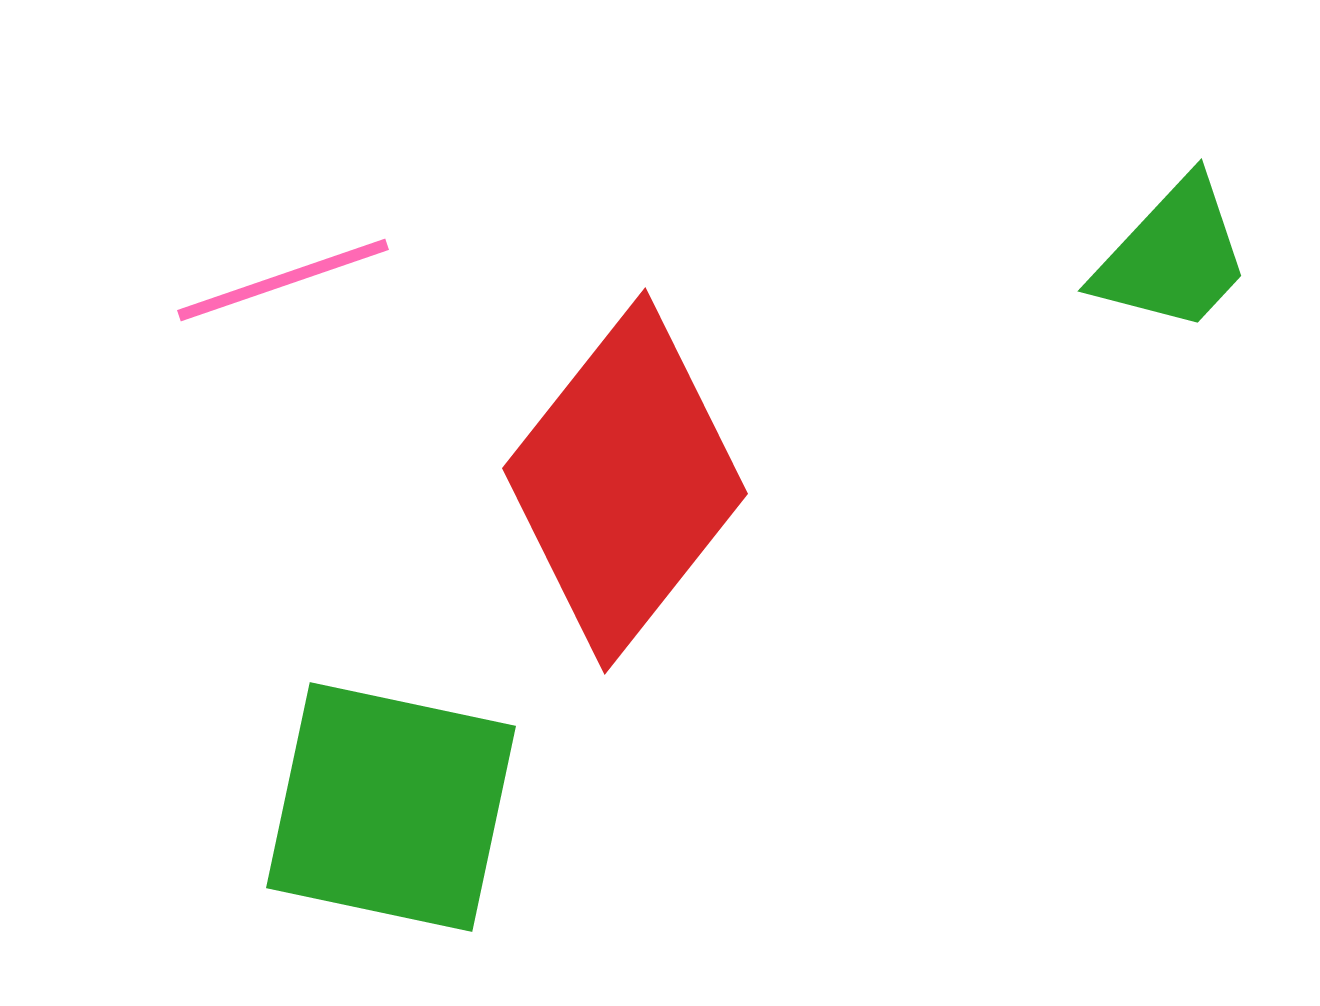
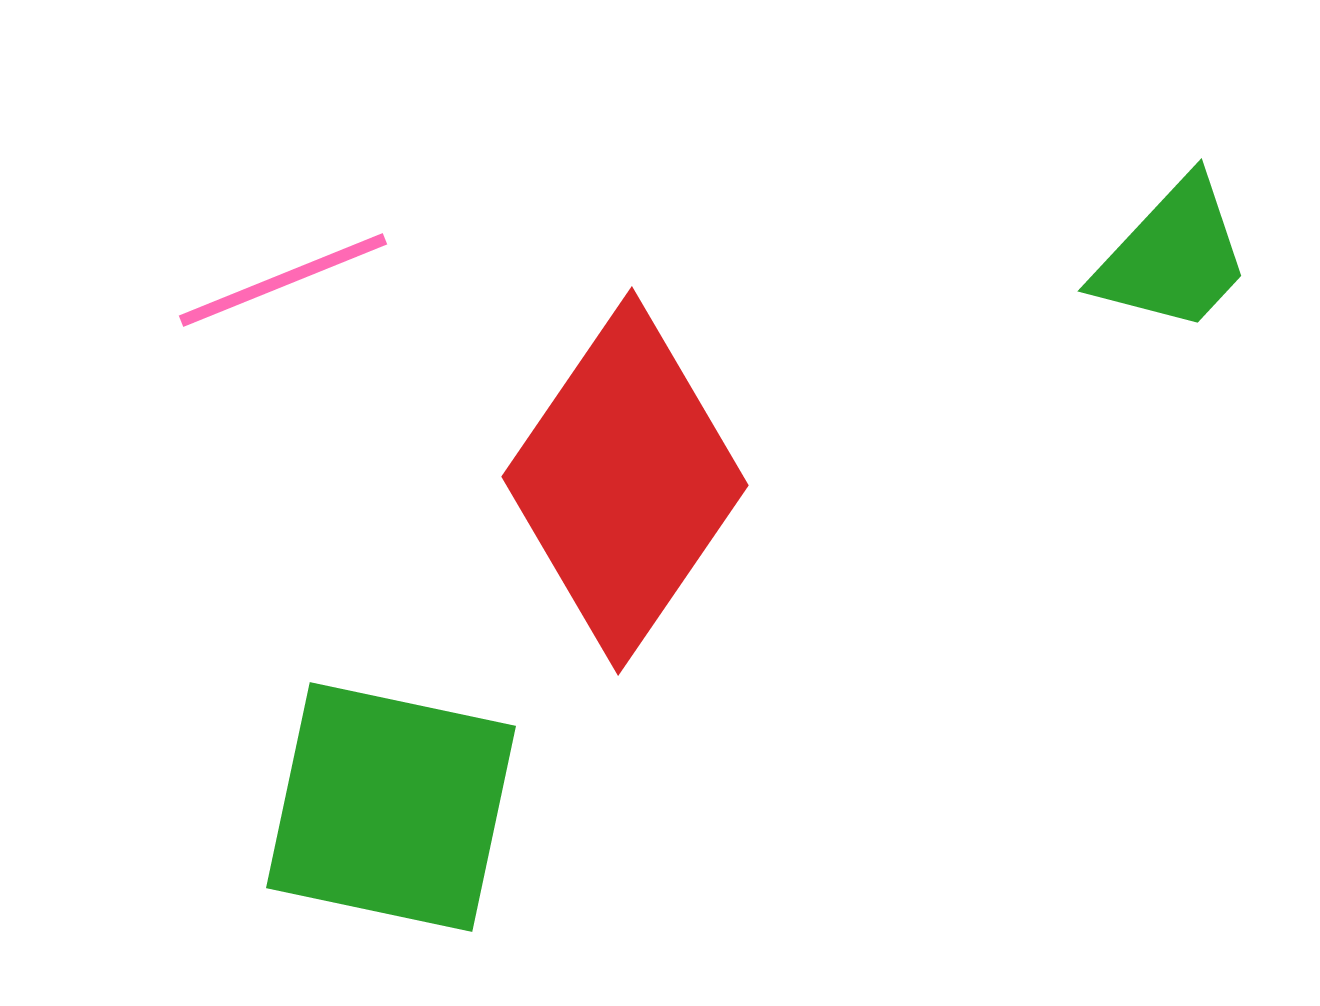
pink line: rotated 3 degrees counterclockwise
red diamond: rotated 4 degrees counterclockwise
